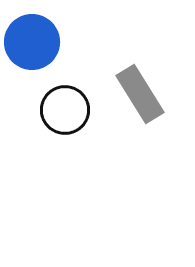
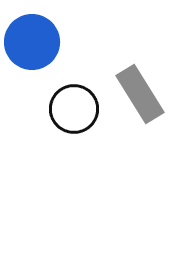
black circle: moved 9 px right, 1 px up
